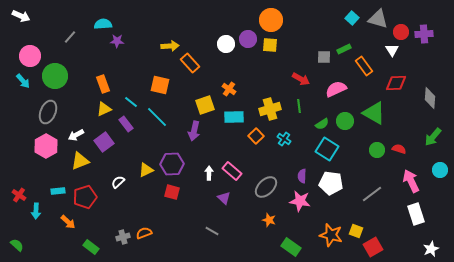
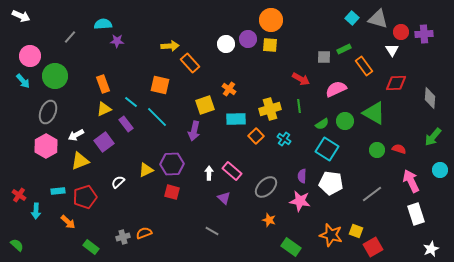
cyan rectangle at (234, 117): moved 2 px right, 2 px down
